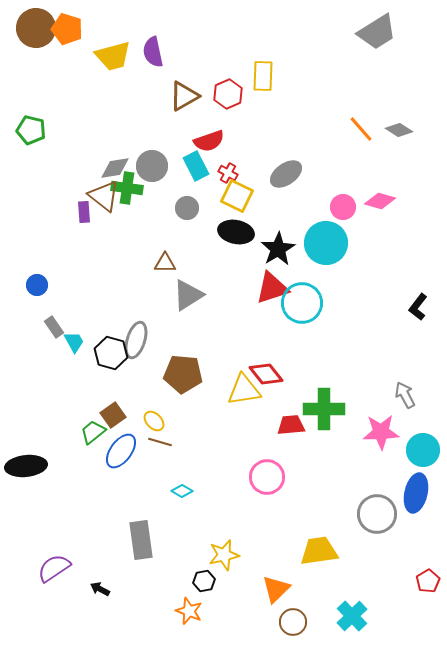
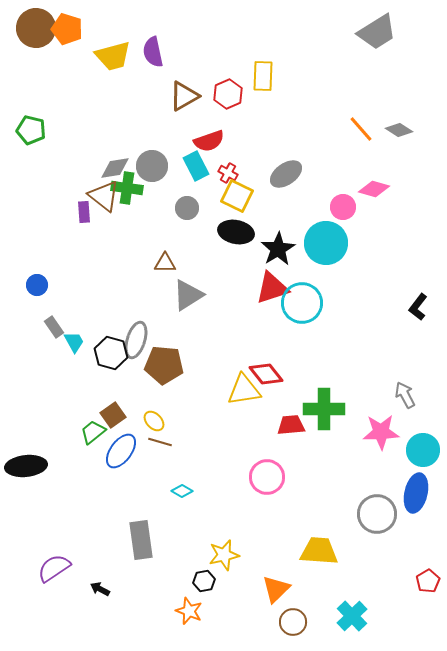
pink diamond at (380, 201): moved 6 px left, 12 px up
brown pentagon at (183, 374): moved 19 px left, 9 px up
yellow trapezoid at (319, 551): rotated 12 degrees clockwise
